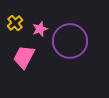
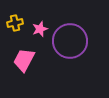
yellow cross: rotated 28 degrees clockwise
pink trapezoid: moved 3 px down
